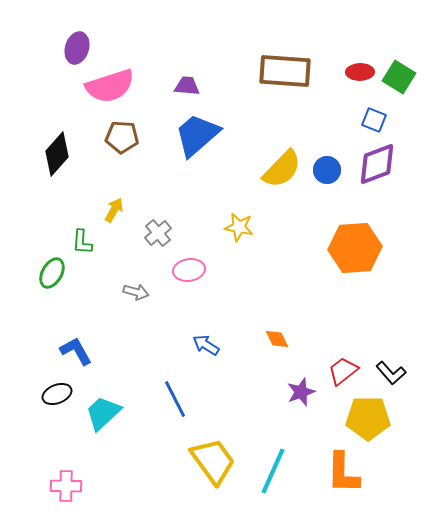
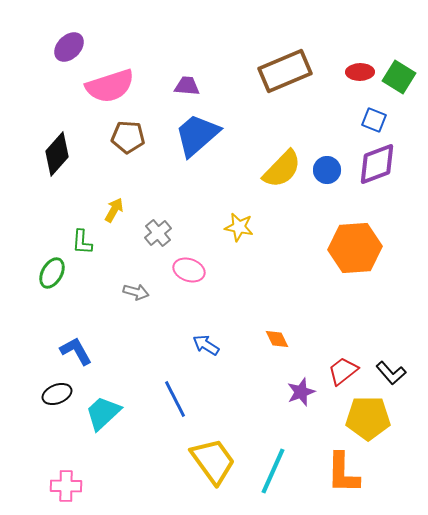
purple ellipse: moved 8 px left, 1 px up; rotated 28 degrees clockwise
brown rectangle: rotated 27 degrees counterclockwise
brown pentagon: moved 6 px right
pink ellipse: rotated 28 degrees clockwise
